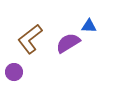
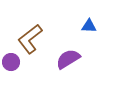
purple semicircle: moved 16 px down
purple circle: moved 3 px left, 10 px up
